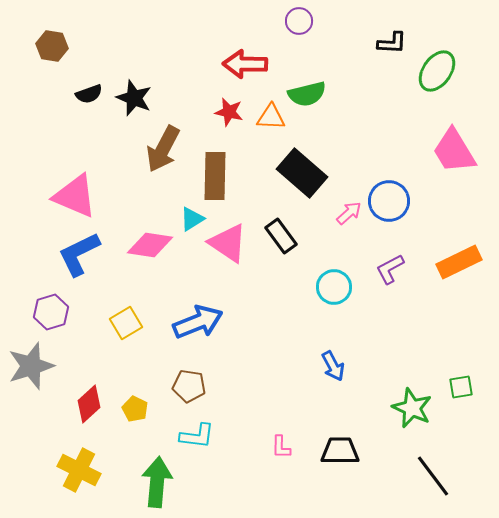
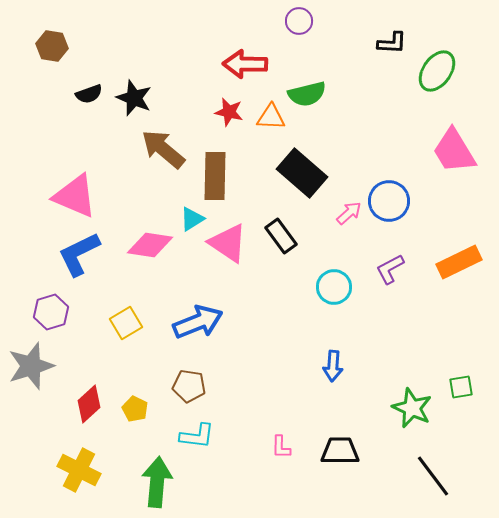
brown arrow at (163, 149): rotated 102 degrees clockwise
blue arrow at (333, 366): rotated 32 degrees clockwise
